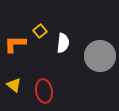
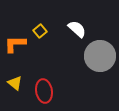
white semicircle: moved 14 px right, 14 px up; rotated 54 degrees counterclockwise
yellow triangle: moved 1 px right, 2 px up
